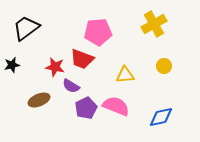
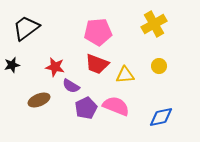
red trapezoid: moved 15 px right, 5 px down
yellow circle: moved 5 px left
